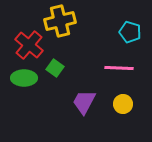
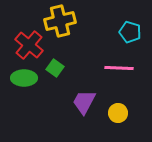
yellow circle: moved 5 px left, 9 px down
